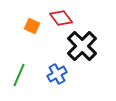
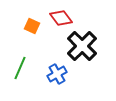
green line: moved 1 px right, 7 px up
